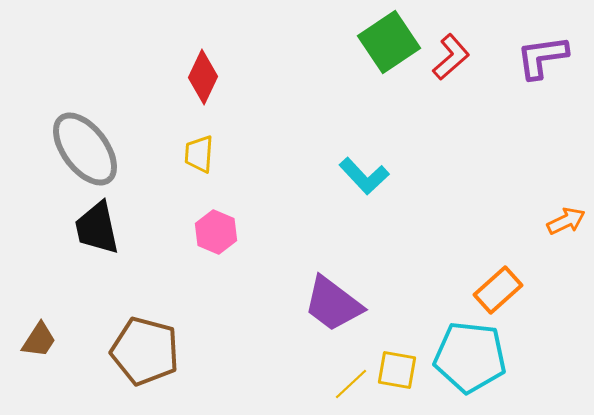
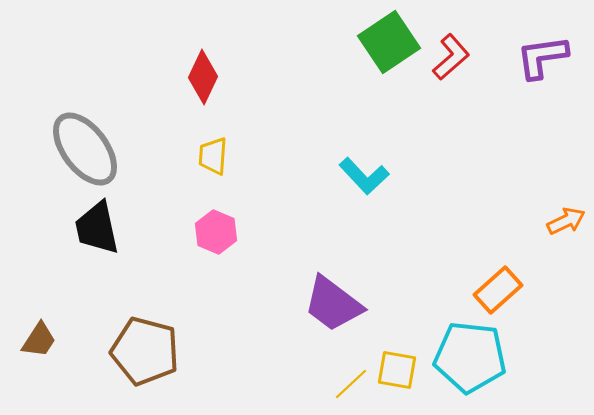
yellow trapezoid: moved 14 px right, 2 px down
